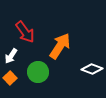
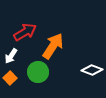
red arrow: rotated 85 degrees counterclockwise
orange arrow: moved 7 px left
white diamond: moved 1 px down
